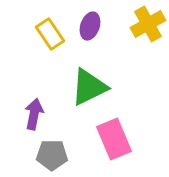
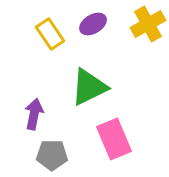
purple ellipse: moved 3 px right, 2 px up; rotated 40 degrees clockwise
